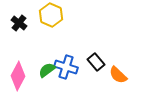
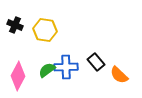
yellow hexagon: moved 6 px left, 15 px down; rotated 15 degrees counterclockwise
black cross: moved 4 px left, 2 px down; rotated 14 degrees counterclockwise
blue cross: rotated 20 degrees counterclockwise
orange semicircle: moved 1 px right
